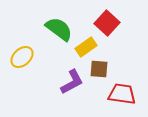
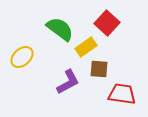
green semicircle: moved 1 px right
purple L-shape: moved 4 px left
